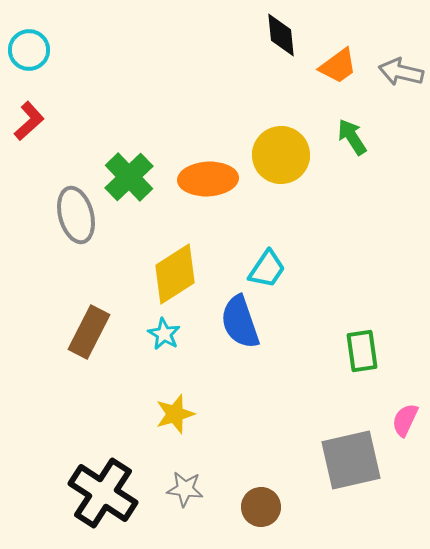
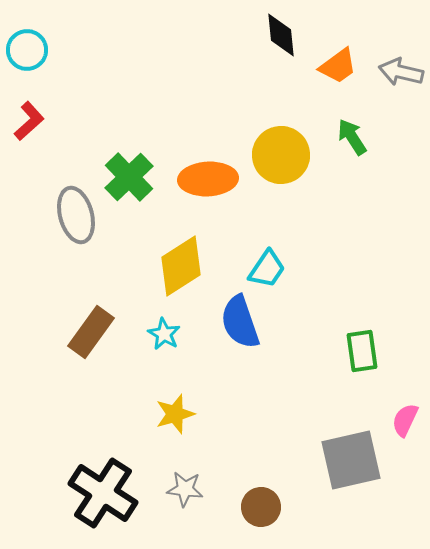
cyan circle: moved 2 px left
yellow diamond: moved 6 px right, 8 px up
brown rectangle: moved 2 px right; rotated 9 degrees clockwise
